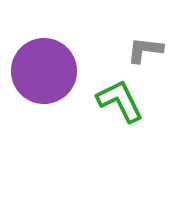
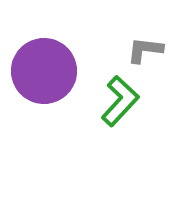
green L-shape: rotated 69 degrees clockwise
